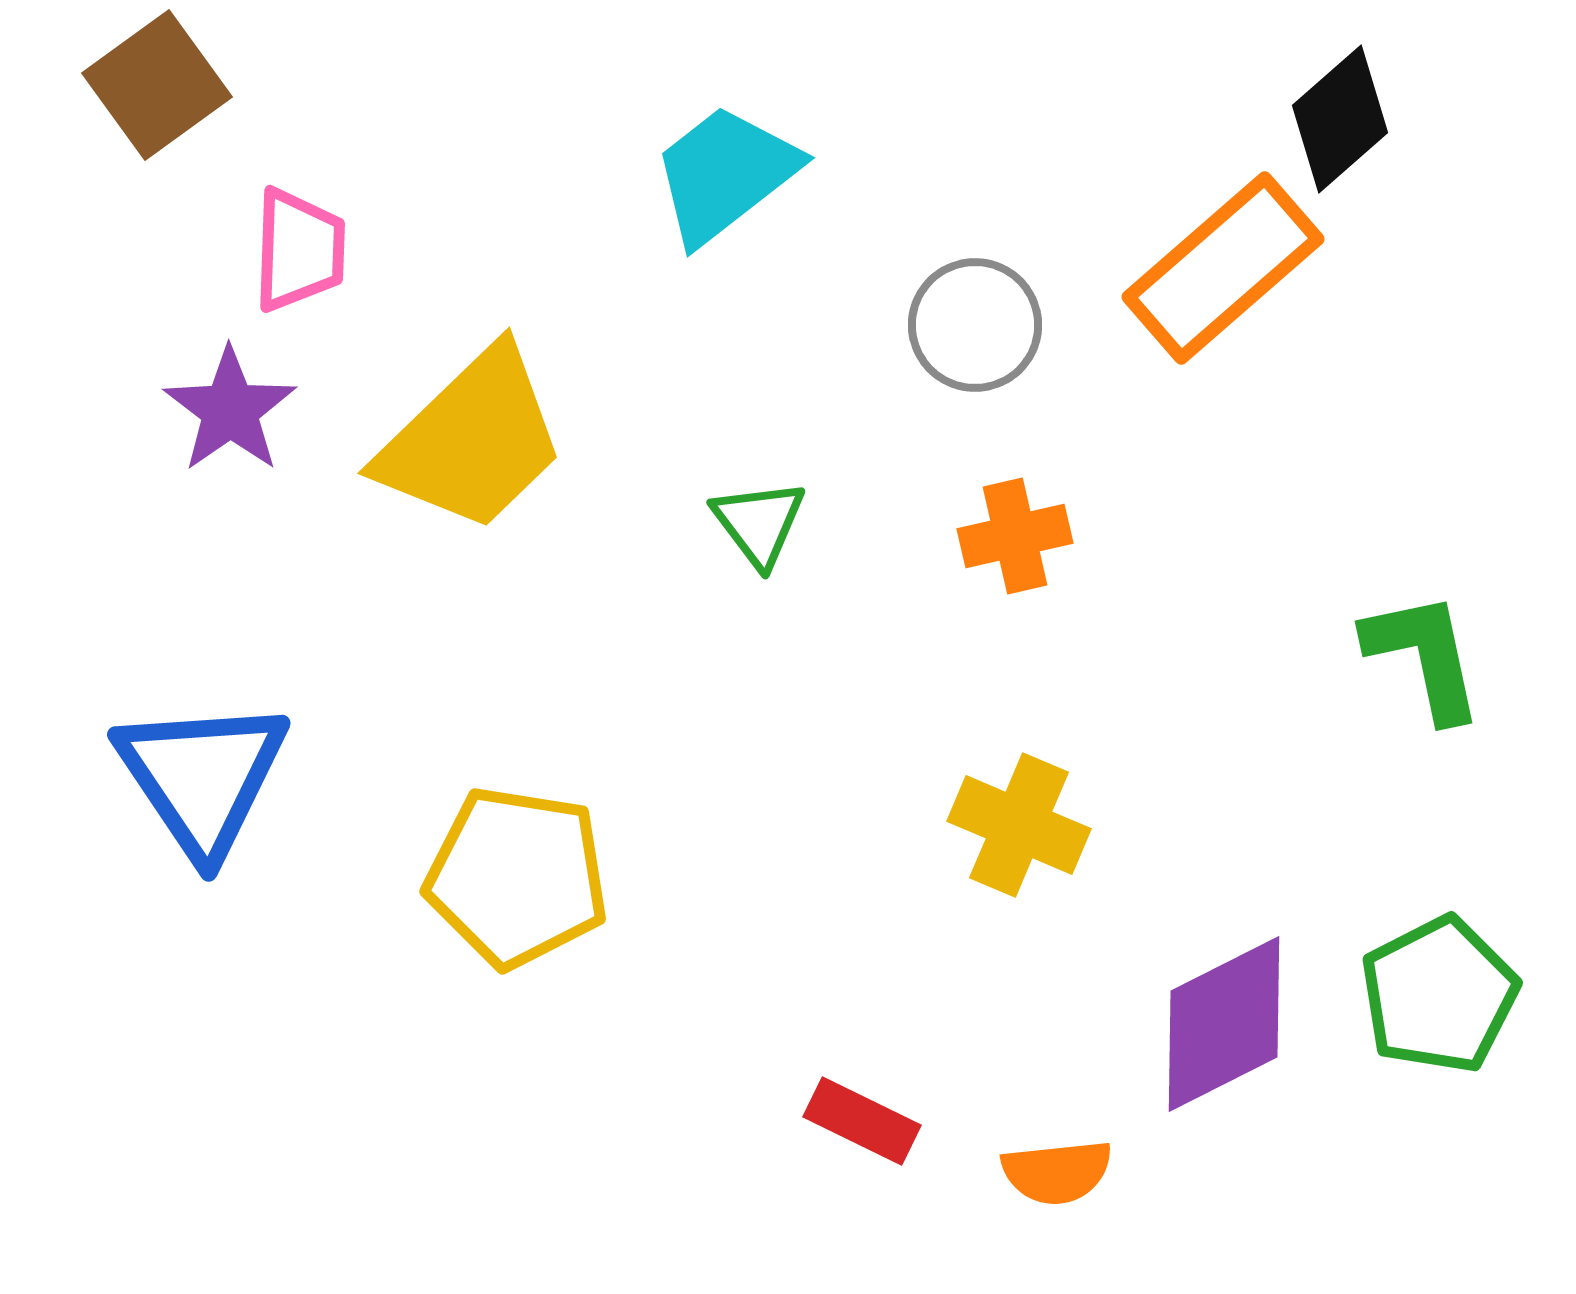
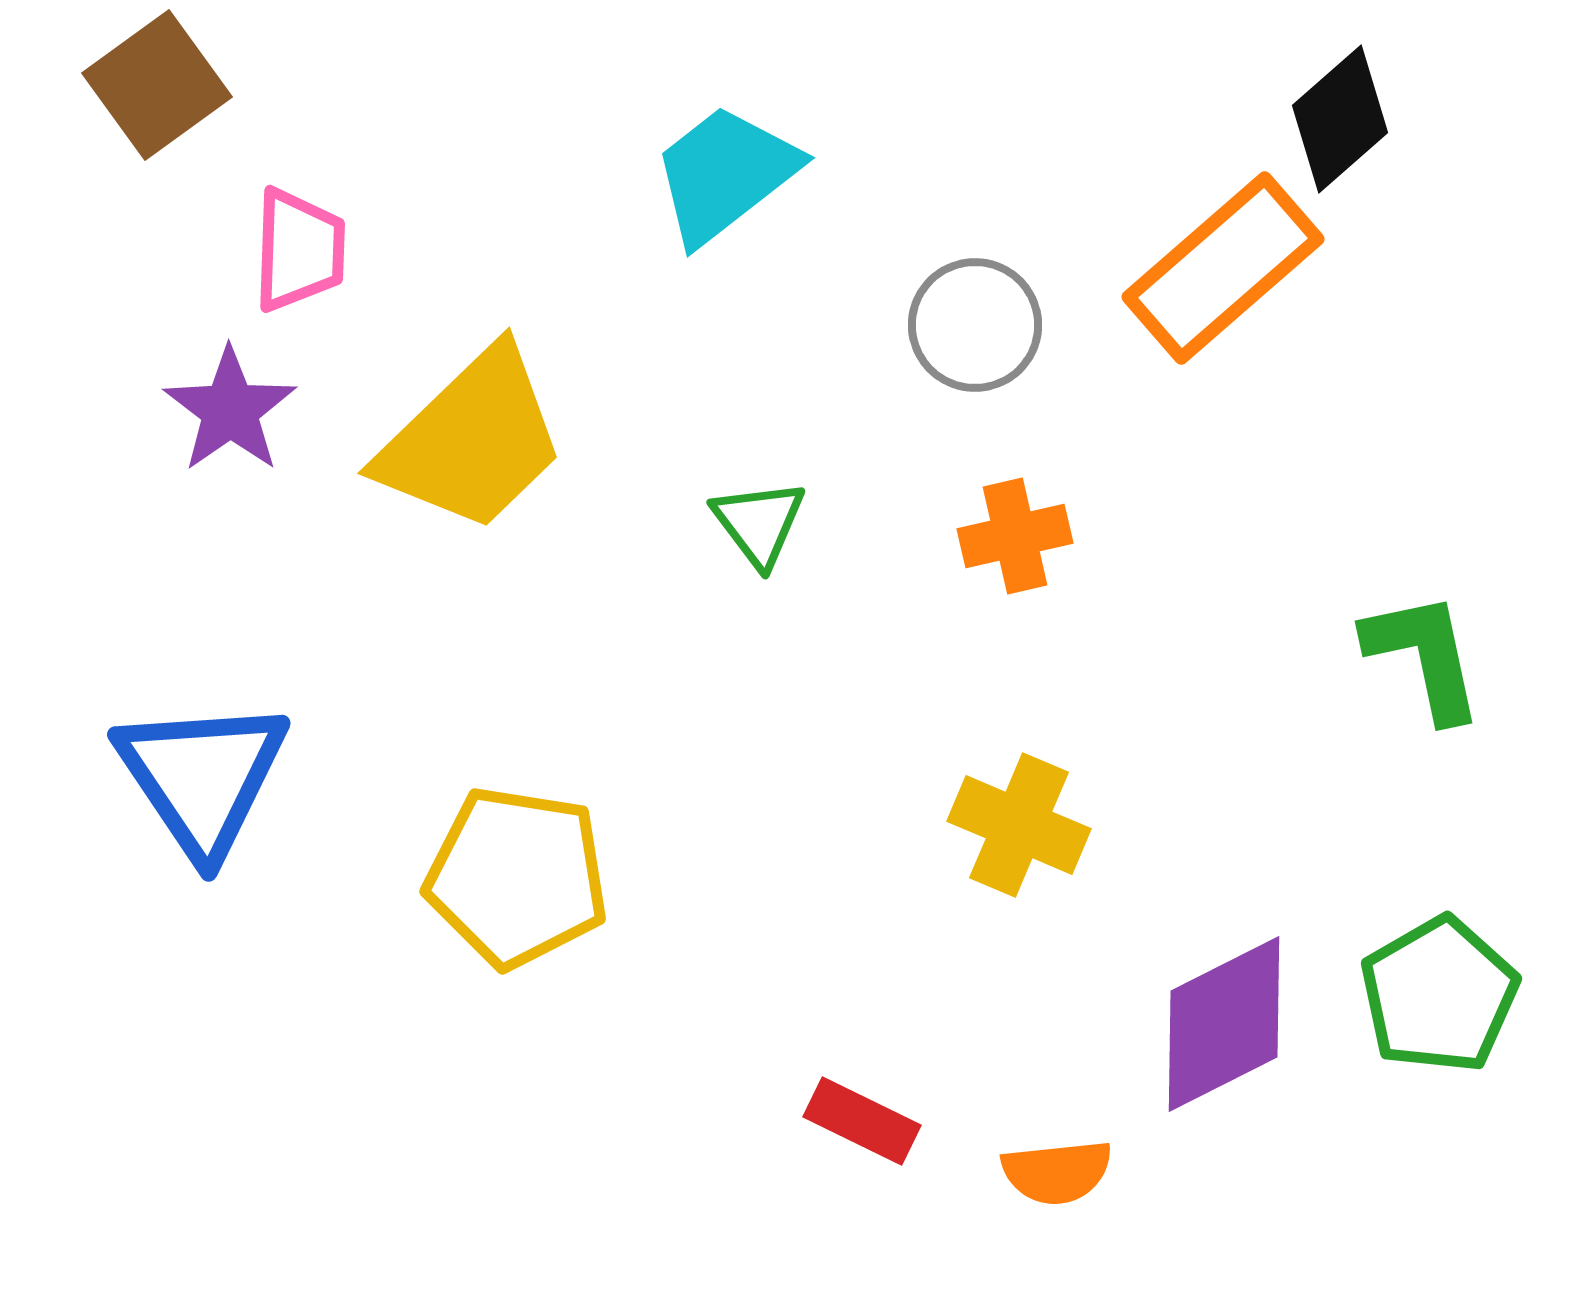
green pentagon: rotated 3 degrees counterclockwise
